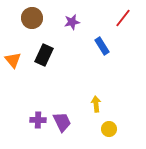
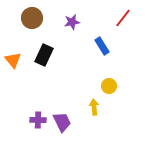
yellow arrow: moved 2 px left, 3 px down
yellow circle: moved 43 px up
